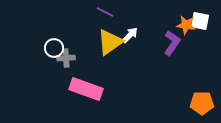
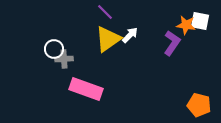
purple line: rotated 18 degrees clockwise
yellow triangle: moved 2 px left, 3 px up
white circle: moved 1 px down
gray cross: moved 2 px left, 1 px down
orange pentagon: moved 3 px left, 2 px down; rotated 15 degrees clockwise
